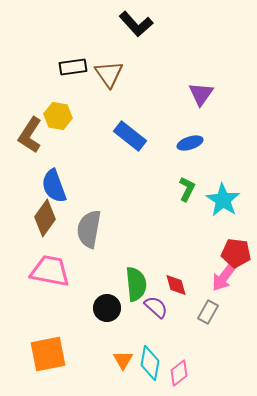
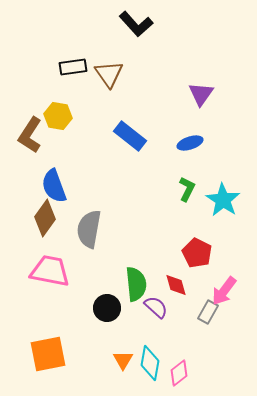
red pentagon: moved 39 px left; rotated 20 degrees clockwise
pink arrow: moved 14 px down
